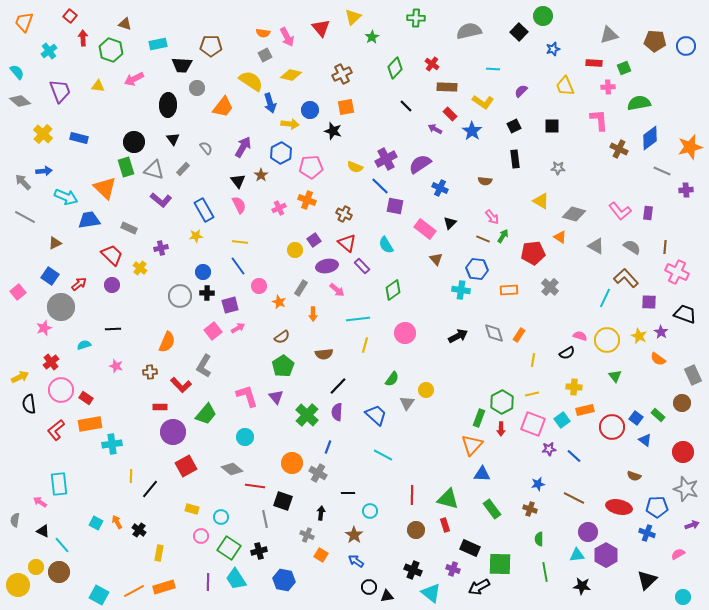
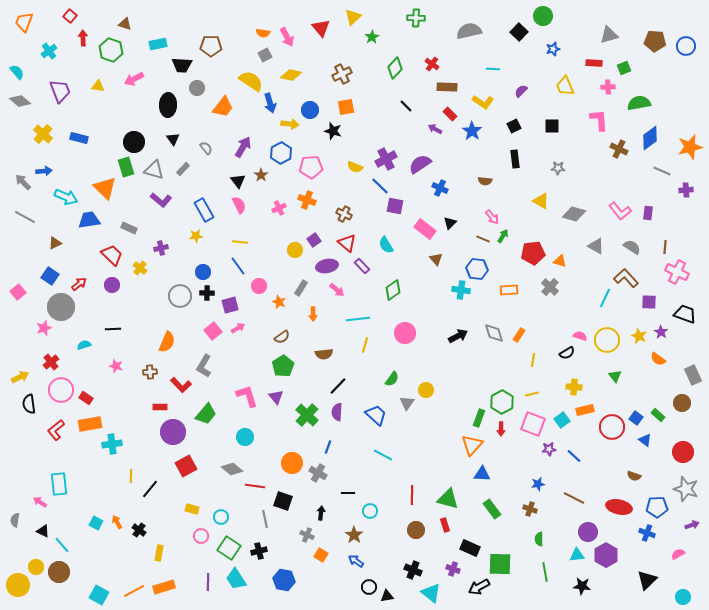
orange triangle at (560, 237): moved 24 px down; rotated 16 degrees counterclockwise
